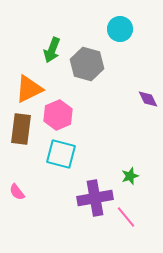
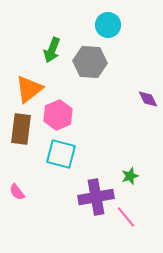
cyan circle: moved 12 px left, 4 px up
gray hexagon: moved 3 px right, 2 px up; rotated 12 degrees counterclockwise
orange triangle: rotated 12 degrees counterclockwise
purple cross: moved 1 px right, 1 px up
